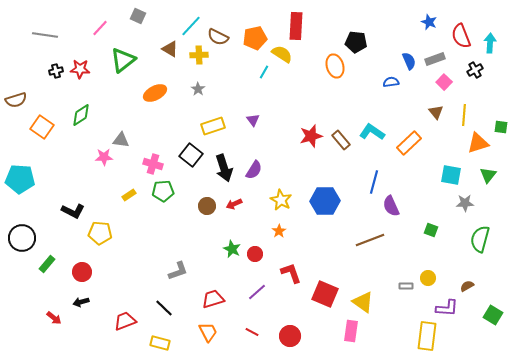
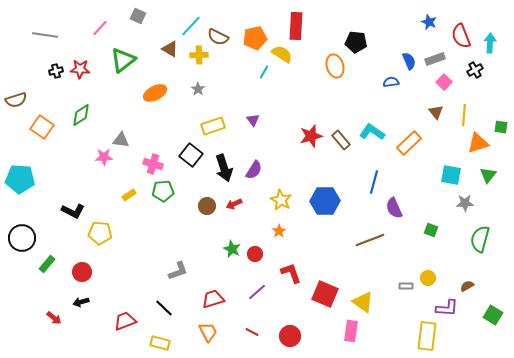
purple semicircle at (391, 206): moved 3 px right, 2 px down
